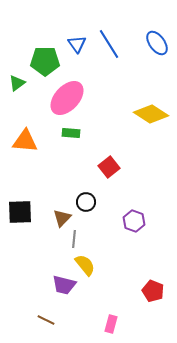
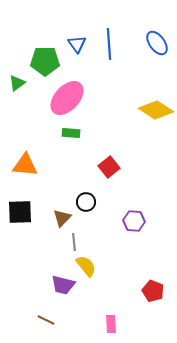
blue line: rotated 28 degrees clockwise
yellow diamond: moved 5 px right, 4 px up
orange triangle: moved 24 px down
purple hexagon: rotated 15 degrees counterclockwise
gray line: moved 3 px down; rotated 12 degrees counterclockwise
yellow semicircle: moved 1 px right, 1 px down
purple trapezoid: moved 1 px left
pink rectangle: rotated 18 degrees counterclockwise
